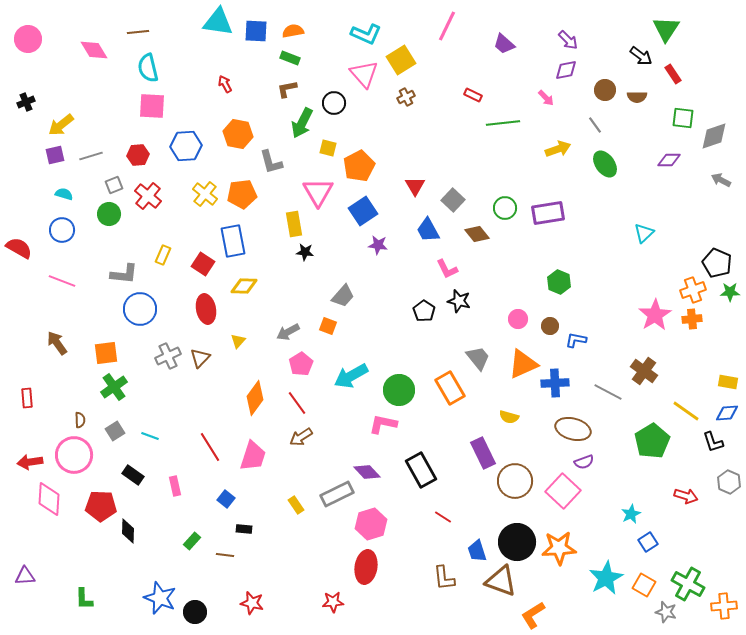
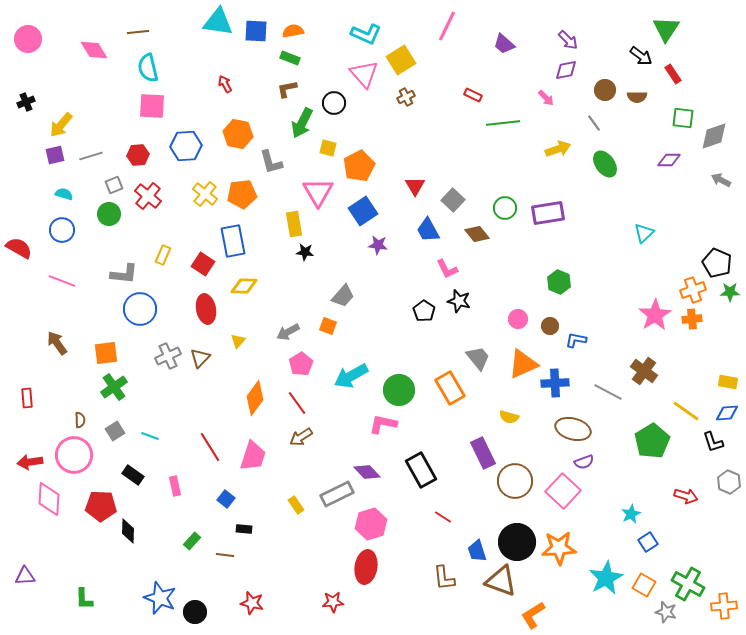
yellow arrow at (61, 125): rotated 12 degrees counterclockwise
gray line at (595, 125): moved 1 px left, 2 px up
